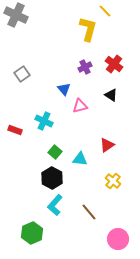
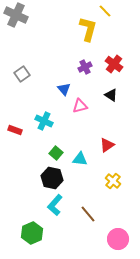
green square: moved 1 px right, 1 px down
black hexagon: rotated 15 degrees counterclockwise
brown line: moved 1 px left, 2 px down
